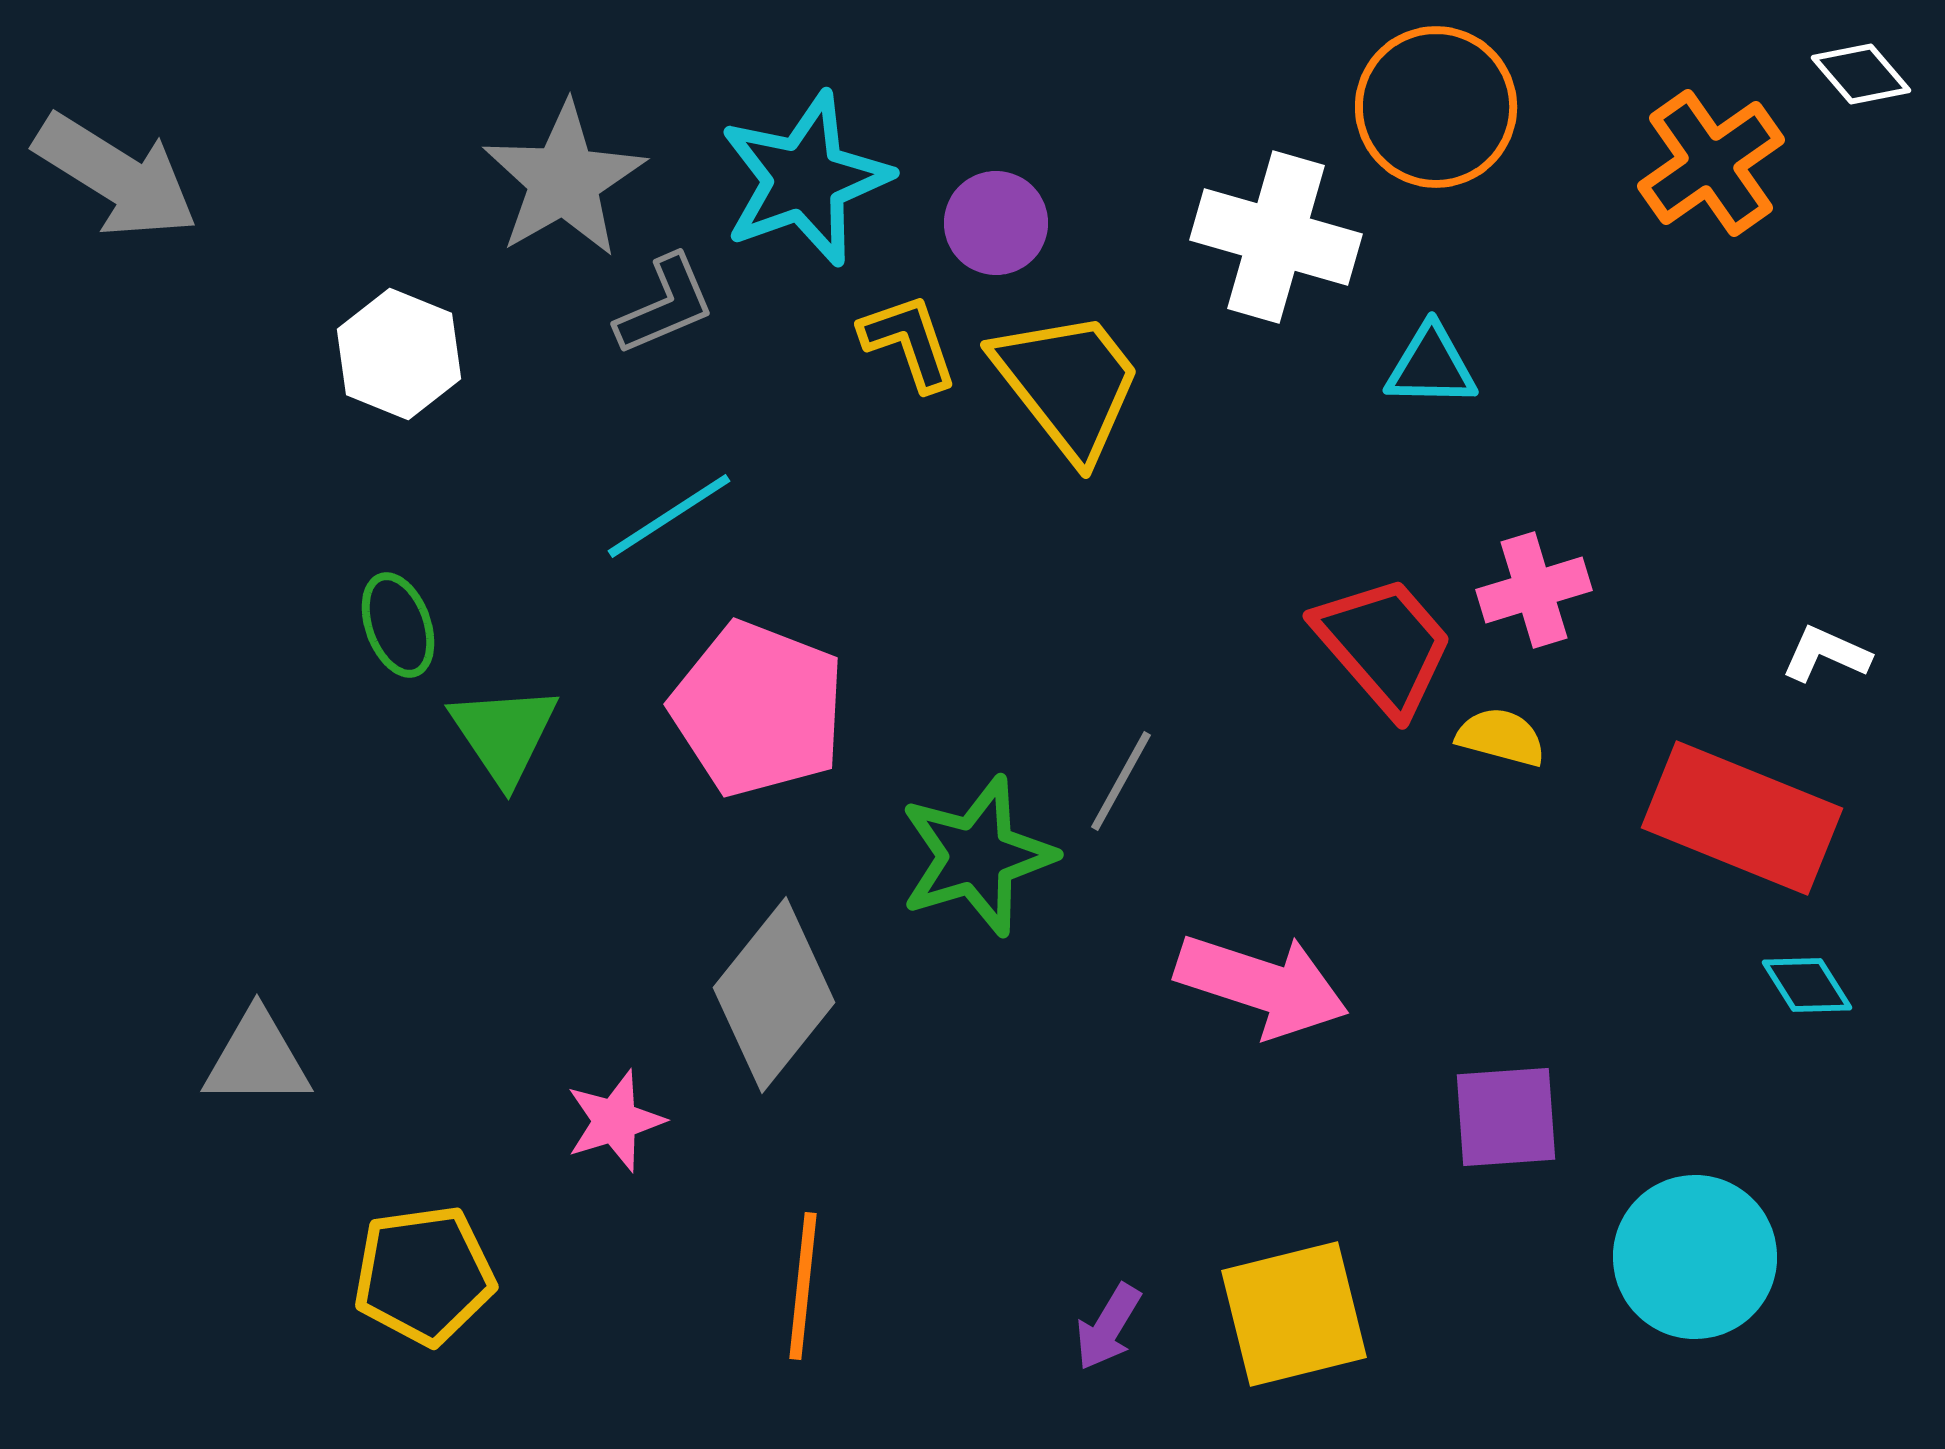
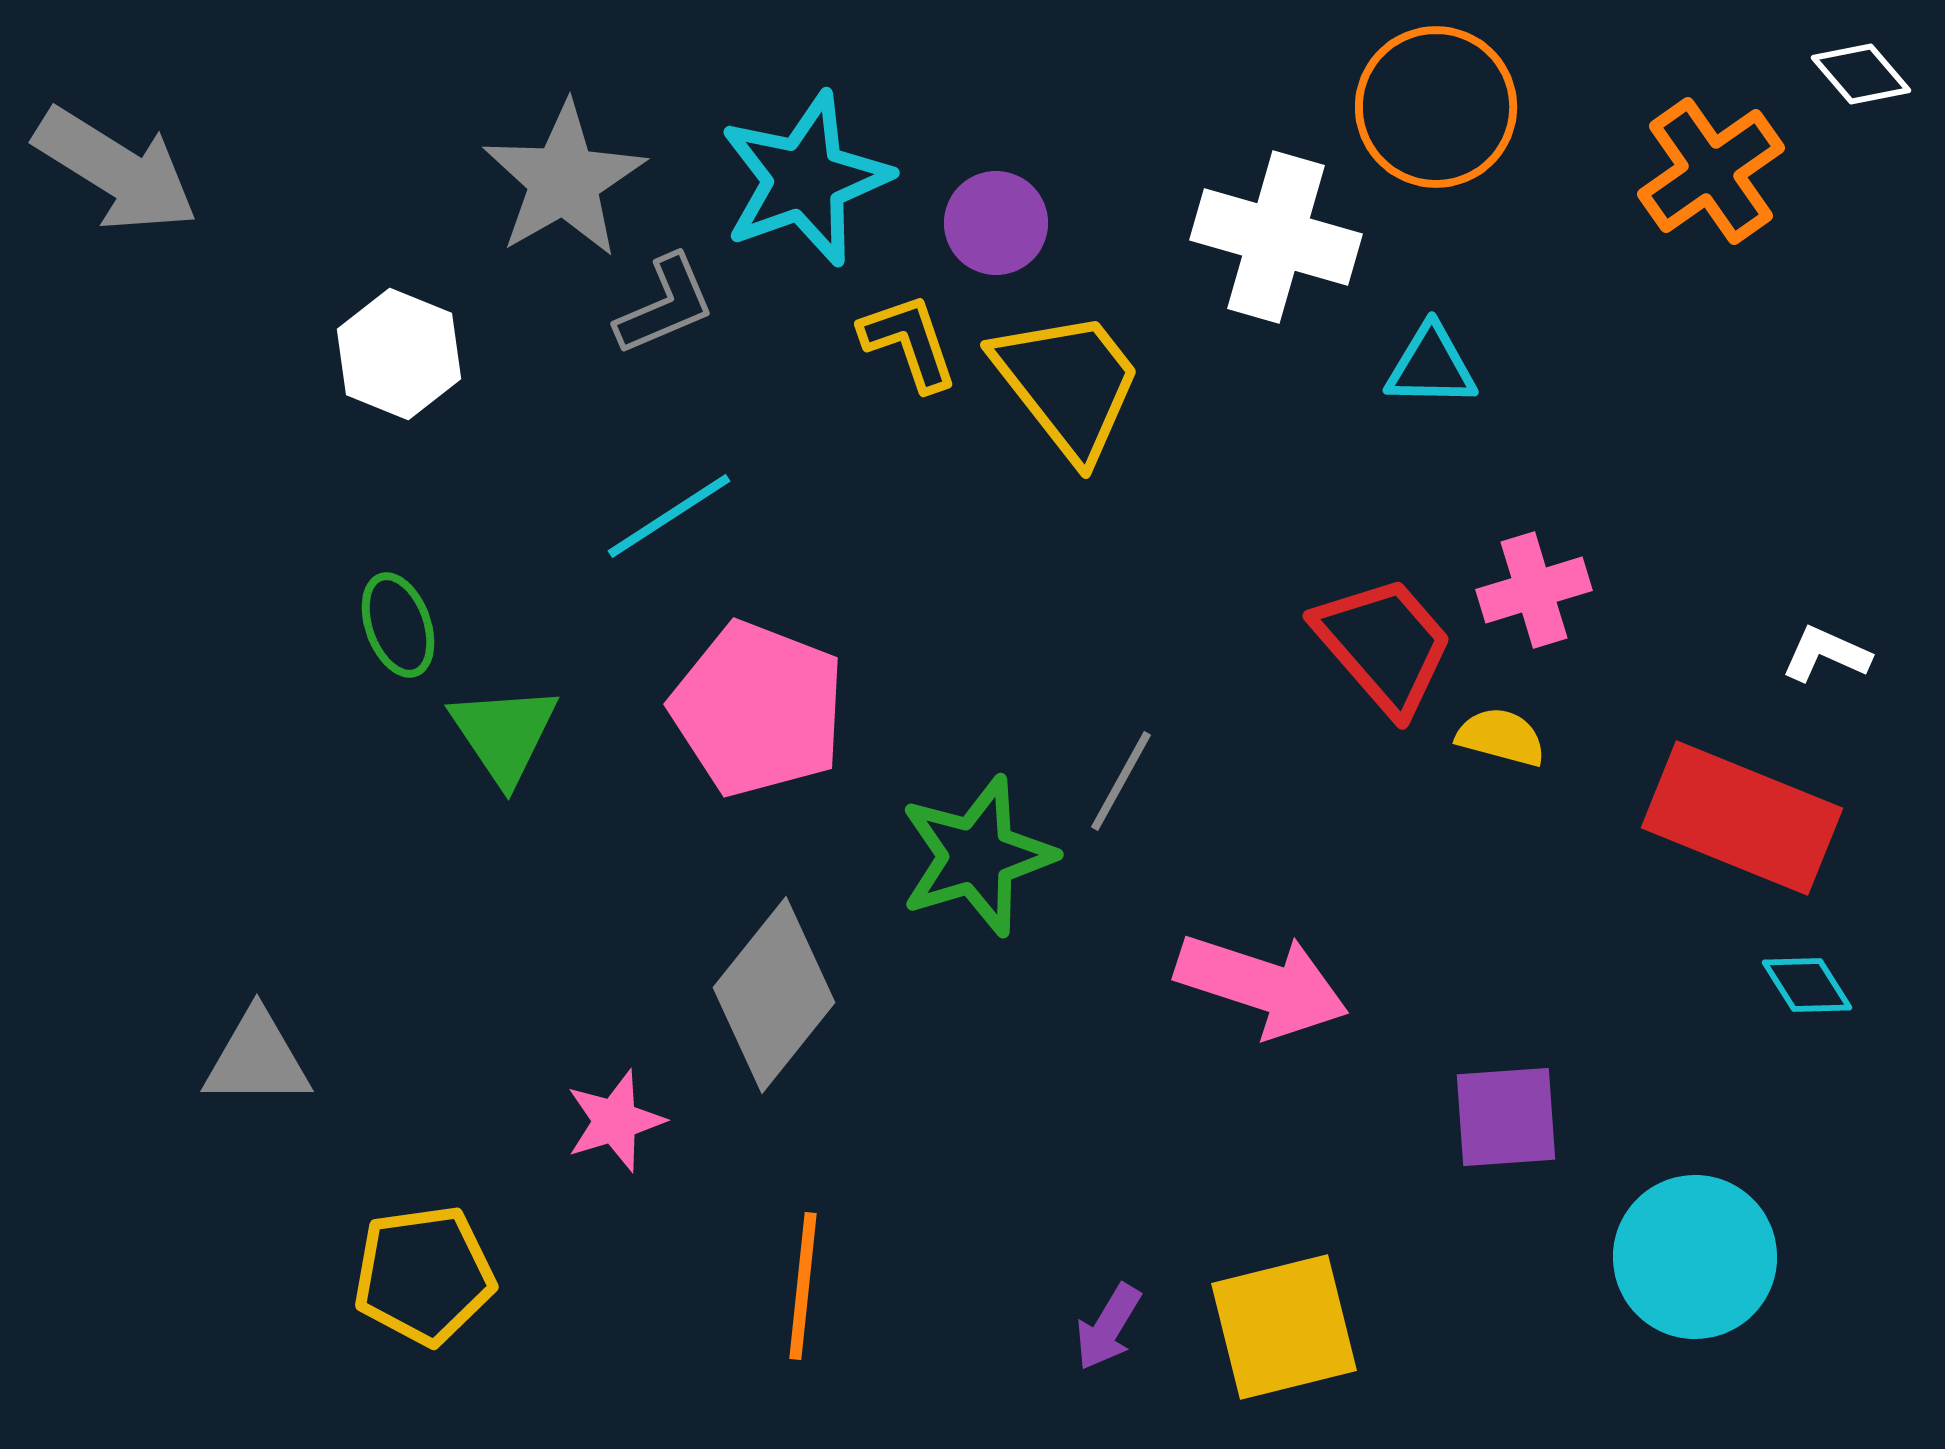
orange cross: moved 8 px down
gray arrow: moved 6 px up
yellow square: moved 10 px left, 13 px down
